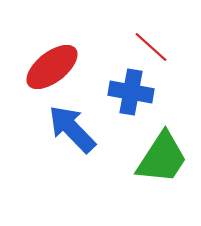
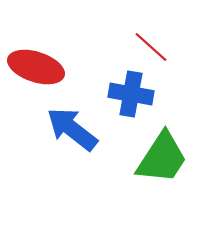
red ellipse: moved 16 px left; rotated 56 degrees clockwise
blue cross: moved 2 px down
blue arrow: rotated 8 degrees counterclockwise
